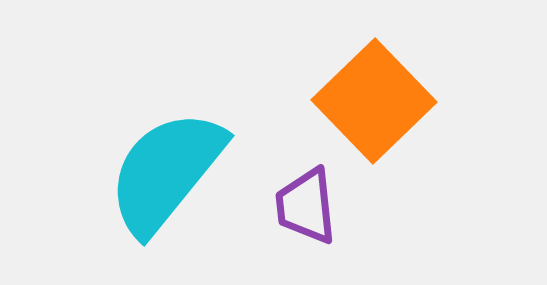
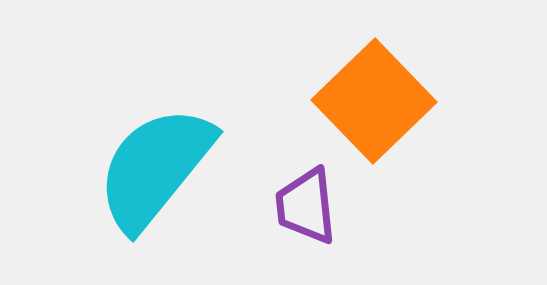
cyan semicircle: moved 11 px left, 4 px up
